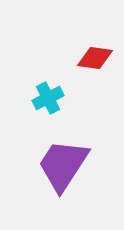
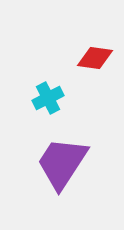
purple trapezoid: moved 1 px left, 2 px up
